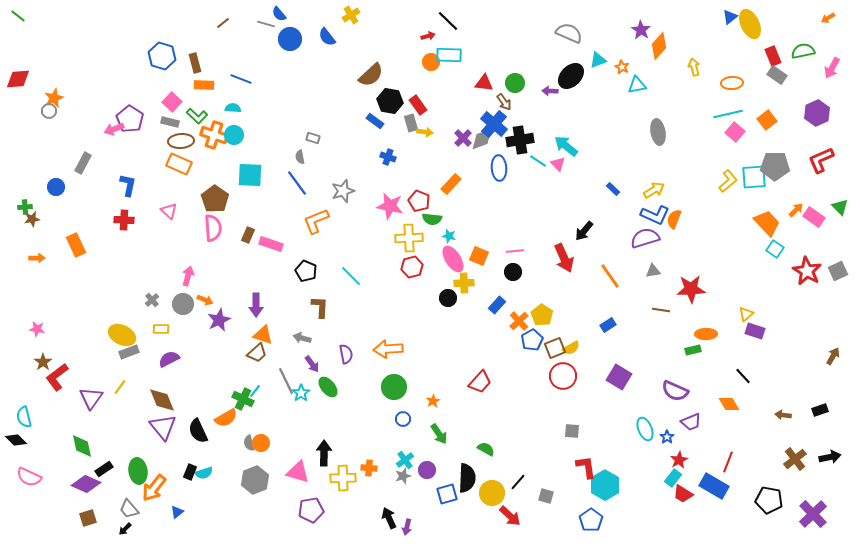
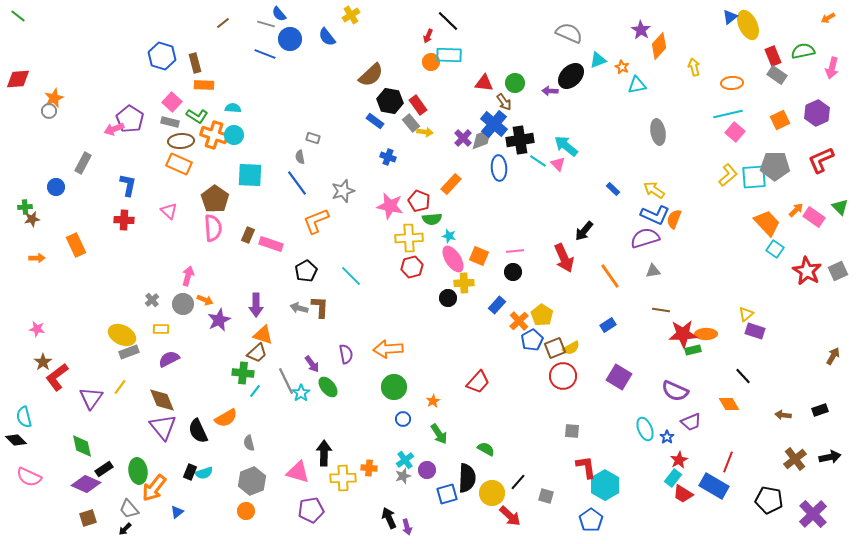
yellow ellipse at (750, 24): moved 2 px left, 1 px down
red arrow at (428, 36): rotated 128 degrees clockwise
pink arrow at (832, 68): rotated 15 degrees counterclockwise
blue line at (241, 79): moved 24 px right, 25 px up
green L-shape at (197, 116): rotated 10 degrees counterclockwise
orange square at (767, 120): moved 13 px right; rotated 12 degrees clockwise
gray rectangle at (411, 123): rotated 24 degrees counterclockwise
yellow L-shape at (728, 181): moved 6 px up
yellow arrow at (654, 190): rotated 115 degrees counterclockwise
green semicircle at (432, 219): rotated 12 degrees counterclockwise
black pentagon at (306, 271): rotated 20 degrees clockwise
red star at (691, 289): moved 8 px left, 45 px down
gray arrow at (302, 338): moved 3 px left, 30 px up
red trapezoid at (480, 382): moved 2 px left
green cross at (243, 399): moved 26 px up; rotated 20 degrees counterclockwise
orange circle at (261, 443): moved 15 px left, 68 px down
gray hexagon at (255, 480): moved 3 px left, 1 px down
purple arrow at (407, 527): rotated 28 degrees counterclockwise
